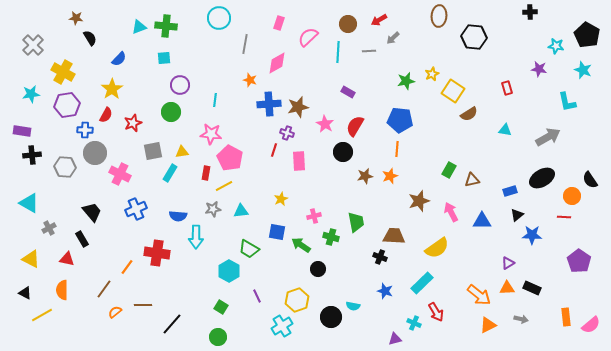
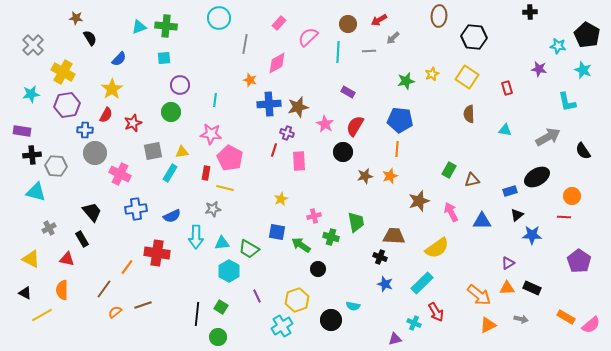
pink rectangle at (279, 23): rotated 24 degrees clockwise
cyan star at (556, 46): moved 2 px right
yellow square at (453, 91): moved 14 px right, 14 px up
brown semicircle at (469, 114): rotated 120 degrees clockwise
gray hexagon at (65, 167): moved 9 px left, 1 px up
black ellipse at (542, 178): moved 5 px left, 1 px up
black semicircle at (590, 180): moved 7 px left, 29 px up
yellow line at (224, 186): moved 1 px right, 2 px down; rotated 42 degrees clockwise
cyan triangle at (29, 203): moved 7 px right, 11 px up; rotated 15 degrees counterclockwise
blue cross at (136, 209): rotated 15 degrees clockwise
cyan triangle at (241, 211): moved 19 px left, 32 px down
blue semicircle at (178, 216): moved 6 px left; rotated 30 degrees counterclockwise
blue star at (385, 291): moved 7 px up
brown line at (143, 305): rotated 18 degrees counterclockwise
black circle at (331, 317): moved 3 px down
orange rectangle at (566, 317): rotated 54 degrees counterclockwise
black line at (172, 324): moved 25 px right, 10 px up; rotated 35 degrees counterclockwise
